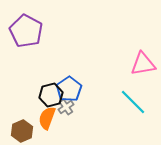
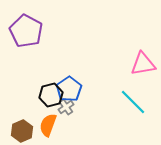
orange semicircle: moved 1 px right, 7 px down
